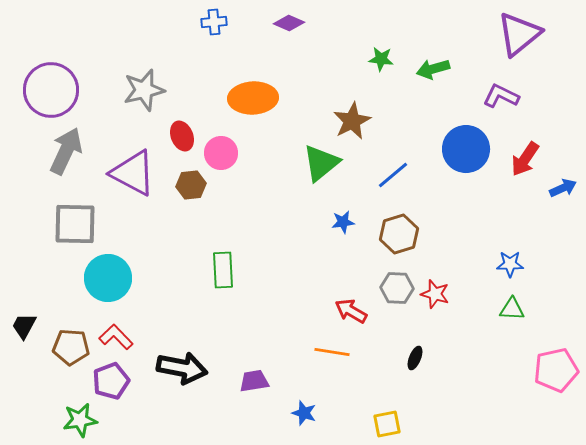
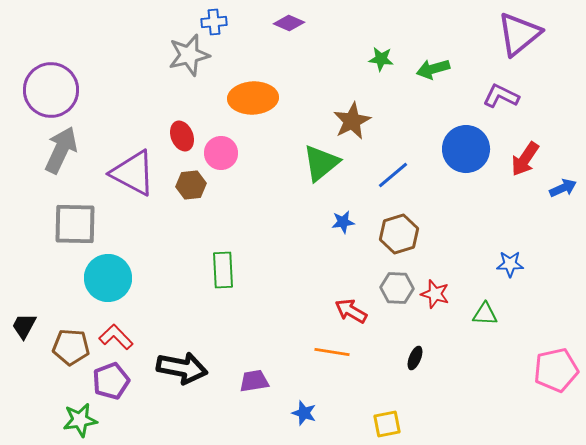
gray star at (144, 90): moved 45 px right, 35 px up
gray arrow at (66, 151): moved 5 px left, 1 px up
green triangle at (512, 309): moved 27 px left, 5 px down
